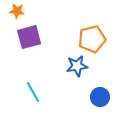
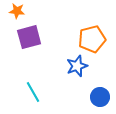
blue star: rotated 10 degrees counterclockwise
